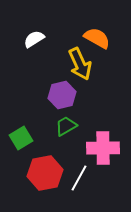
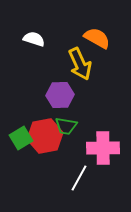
white semicircle: rotated 50 degrees clockwise
purple hexagon: moved 2 px left; rotated 12 degrees clockwise
green trapezoid: rotated 140 degrees counterclockwise
red hexagon: moved 37 px up
